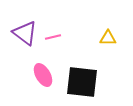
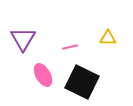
purple triangle: moved 2 px left, 6 px down; rotated 24 degrees clockwise
pink line: moved 17 px right, 10 px down
black square: rotated 20 degrees clockwise
